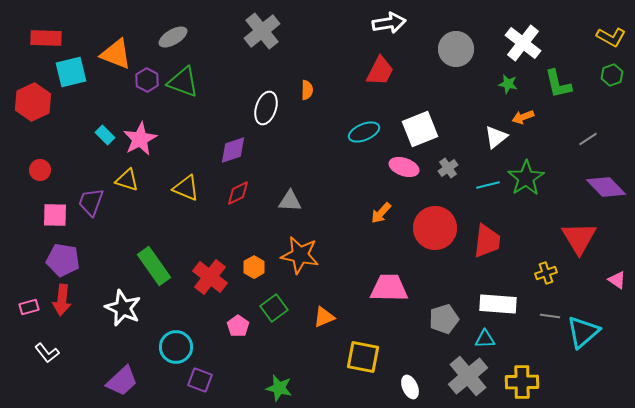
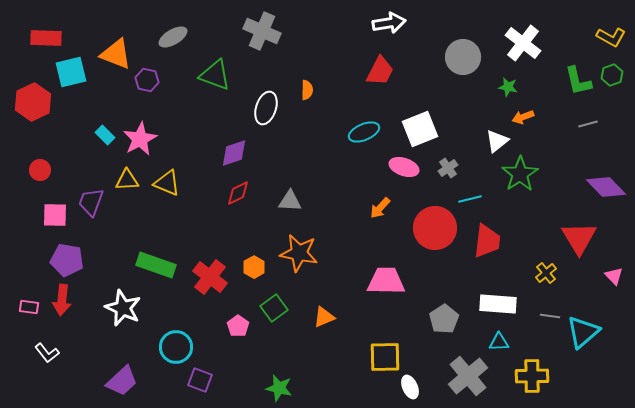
gray cross at (262, 31): rotated 27 degrees counterclockwise
gray circle at (456, 49): moved 7 px right, 8 px down
purple hexagon at (147, 80): rotated 15 degrees counterclockwise
green triangle at (183, 82): moved 32 px right, 7 px up
green star at (508, 84): moved 3 px down
green L-shape at (558, 84): moved 20 px right, 3 px up
white triangle at (496, 137): moved 1 px right, 4 px down
gray line at (588, 139): moved 15 px up; rotated 18 degrees clockwise
purple diamond at (233, 150): moved 1 px right, 3 px down
green star at (526, 178): moved 6 px left, 4 px up
yellow triangle at (127, 180): rotated 20 degrees counterclockwise
cyan line at (488, 185): moved 18 px left, 14 px down
yellow triangle at (186, 188): moved 19 px left, 5 px up
orange arrow at (381, 213): moved 1 px left, 5 px up
orange star at (300, 255): moved 1 px left, 2 px up
purple pentagon at (63, 260): moved 4 px right
green rectangle at (154, 266): moved 2 px right, 1 px up; rotated 36 degrees counterclockwise
yellow cross at (546, 273): rotated 20 degrees counterclockwise
pink triangle at (617, 280): moved 3 px left, 4 px up; rotated 12 degrees clockwise
pink trapezoid at (389, 288): moved 3 px left, 7 px up
pink rectangle at (29, 307): rotated 24 degrees clockwise
gray pentagon at (444, 319): rotated 16 degrees counterclockwise
cyan triangle at (485, 339): moved 14 px right, 3 px down
yellow square at (363, 357): moved 22 px right; rotated 12 degrees counterclockwise
yellow cross at (522, 382): moved 10 px right, 6 px up
